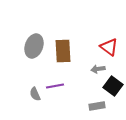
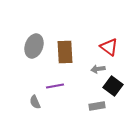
brown rectangle: moved 2 px right, 1 px down
gray semicircle: moved 8 px down
